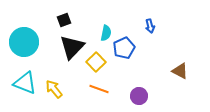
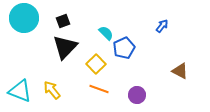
black square: moved 1 px left, 1 px down
blue arrow: moved 12 px right; rotated 128 degrees counterclockwise
cyan semicircle: rotated 56 degrees counterclockwise
cyan circle: moved 24 px up
black triangle: moved 7 px left
yellow square: moved 2 px down
cyan triangle: moved 5 px left, 8 px down
yellow arrow: moved 2 px left, 1 px down
purple circle: moved 2 px left, 1 px up
